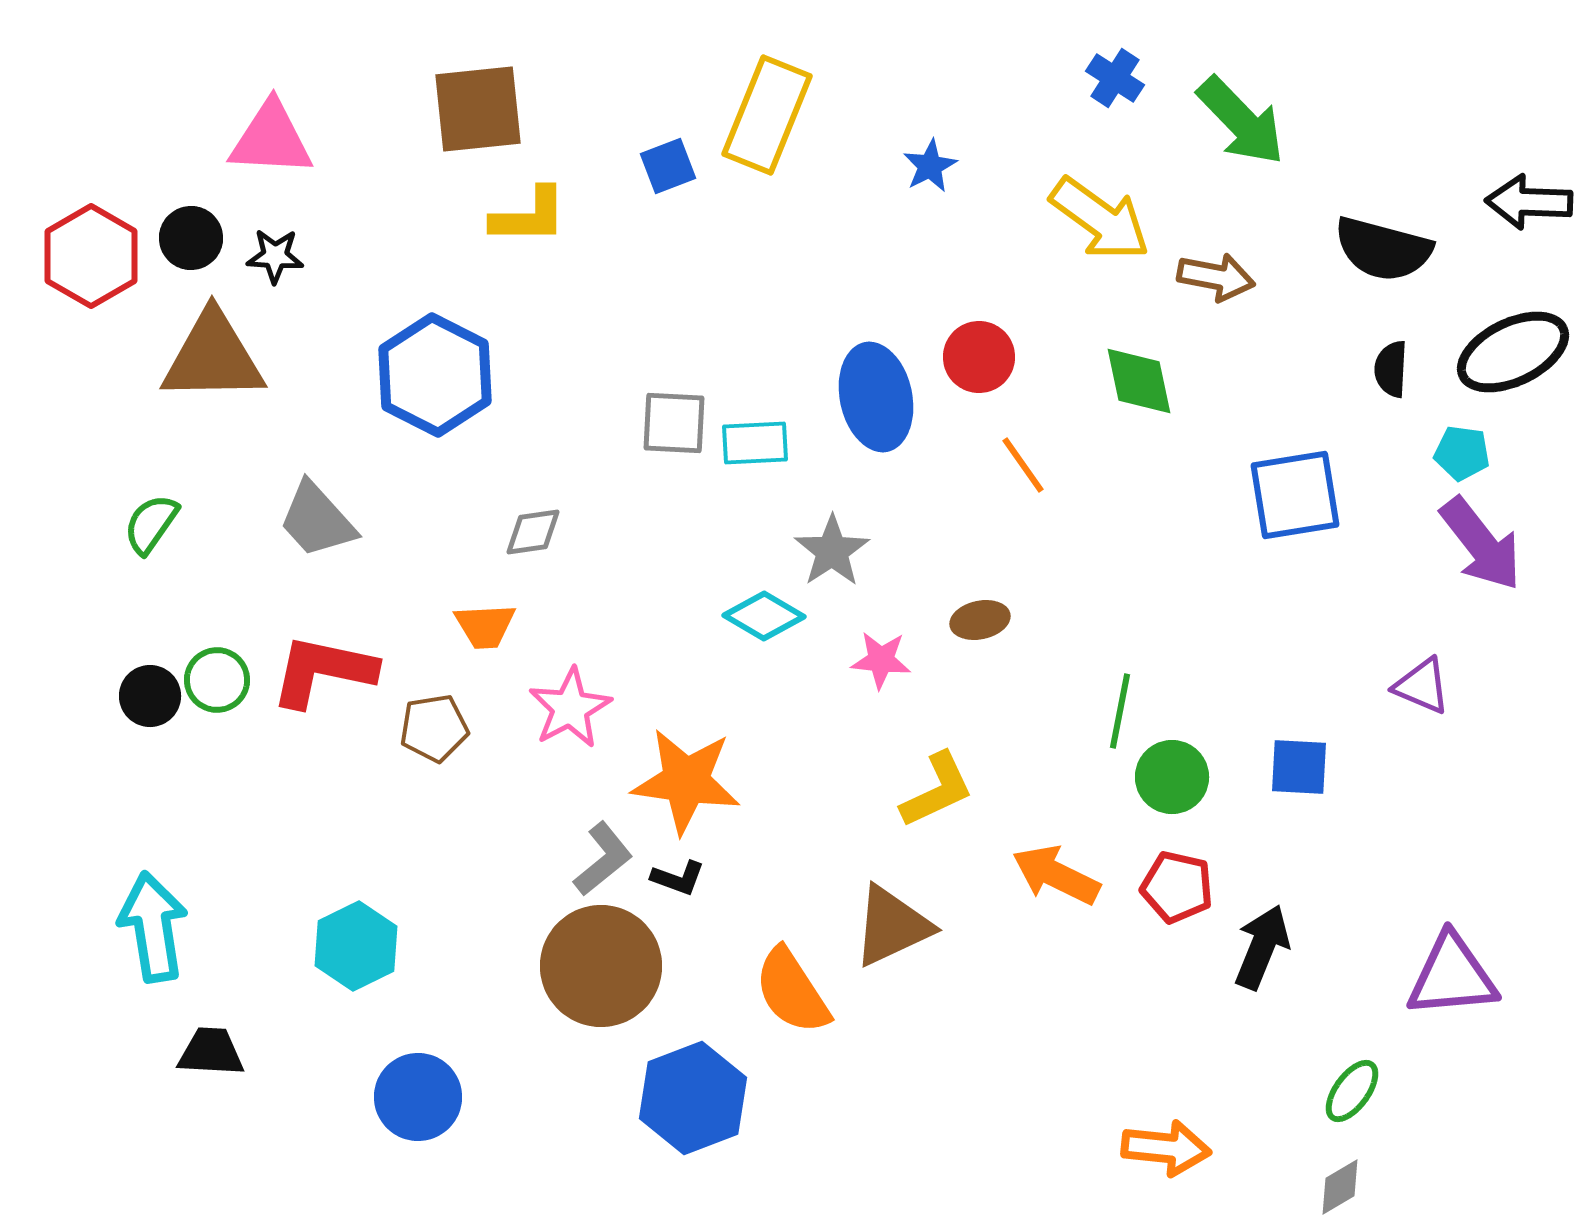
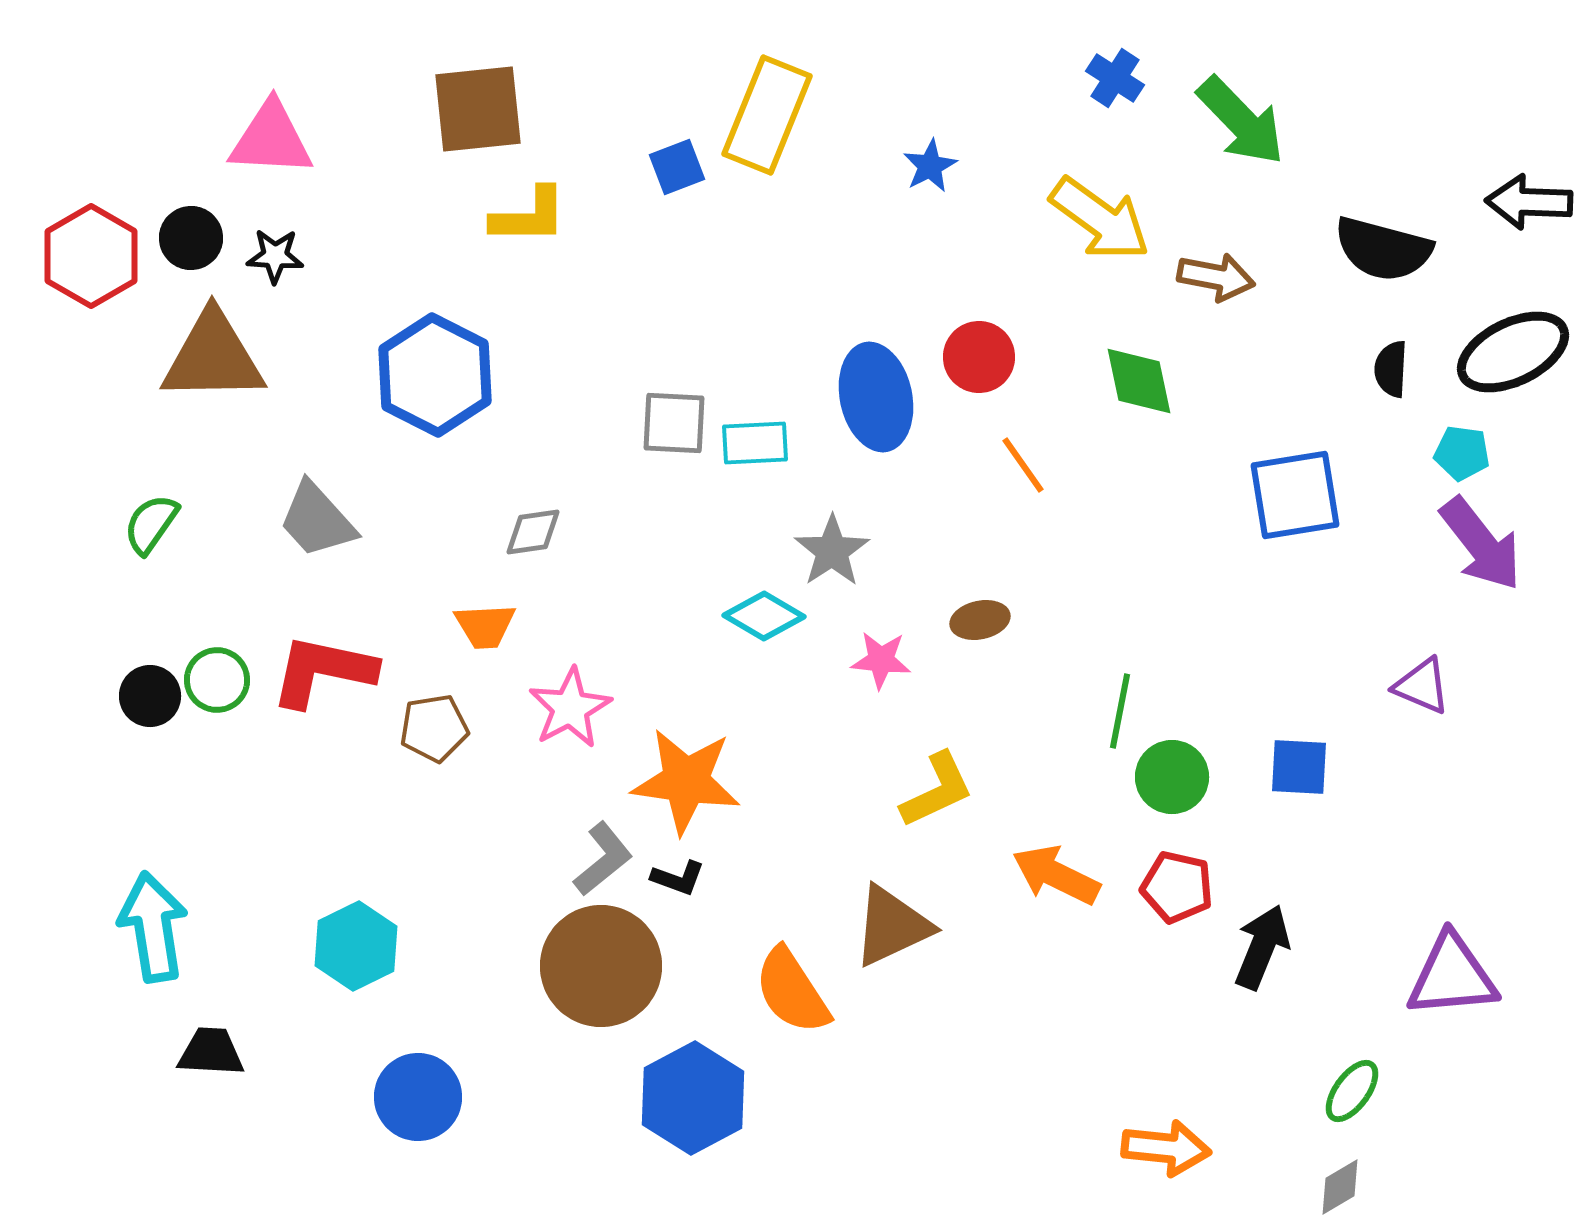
blue square at (668, 166): moved 9 px right, 1 px down
blue hexagon at (693, 1098): rotated 7 degrees counterclockwise
